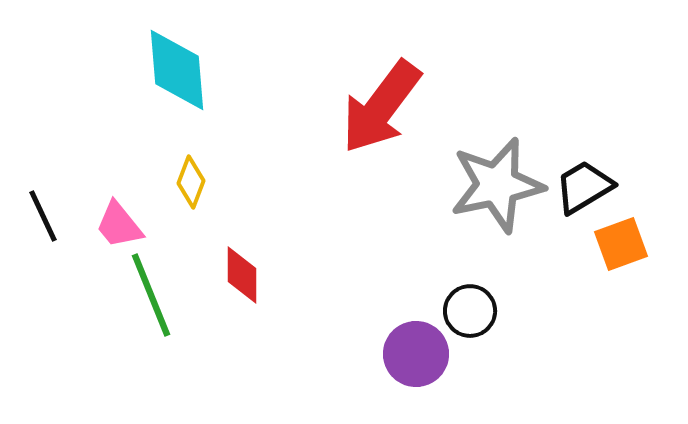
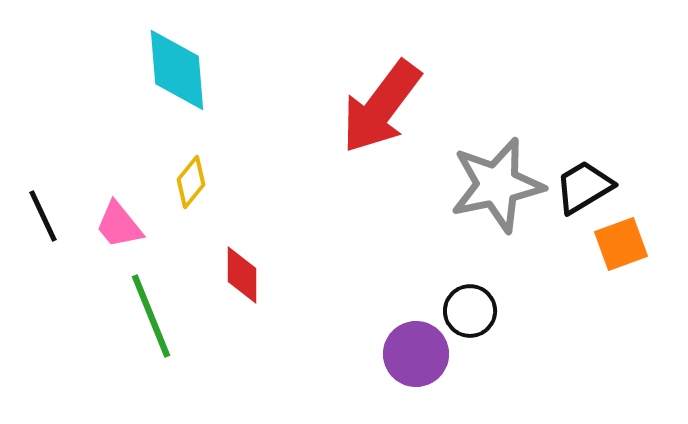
yellow diamond: rotated 18 degrees clockwise
green line: moved 21 px down
